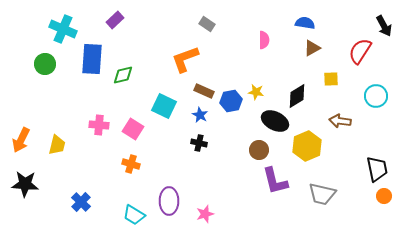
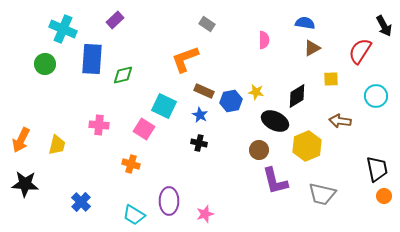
pink square: moved 11 px right
